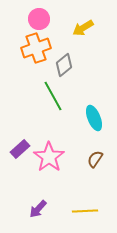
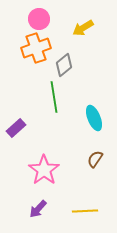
green line: moved 1 px right, 1 px down; rotated 20 degrees clockwise
purple rectangle: moved 4 px left, 21 px up
pink star: moved 5 px left, 13 px down
